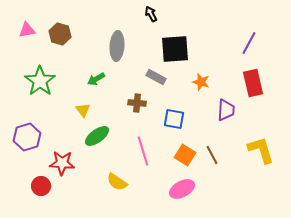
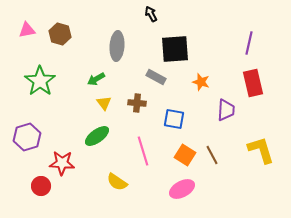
purple line: rotated 15 degrees counterclockwise
yellow triangle: moved 21 px right, 7 px up
